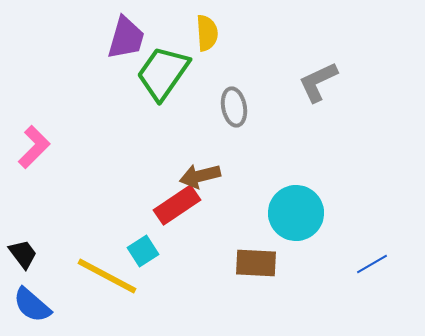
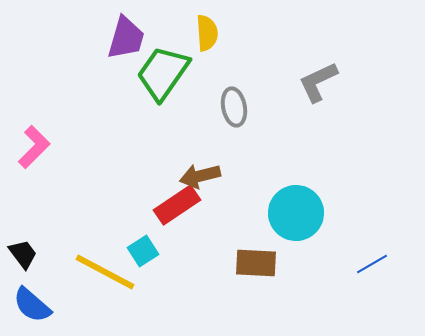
yellow line: moved 2 px left, 4 px up
